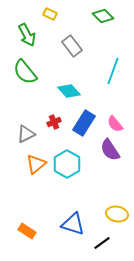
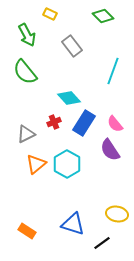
cyan diamond: moved 7 px down
